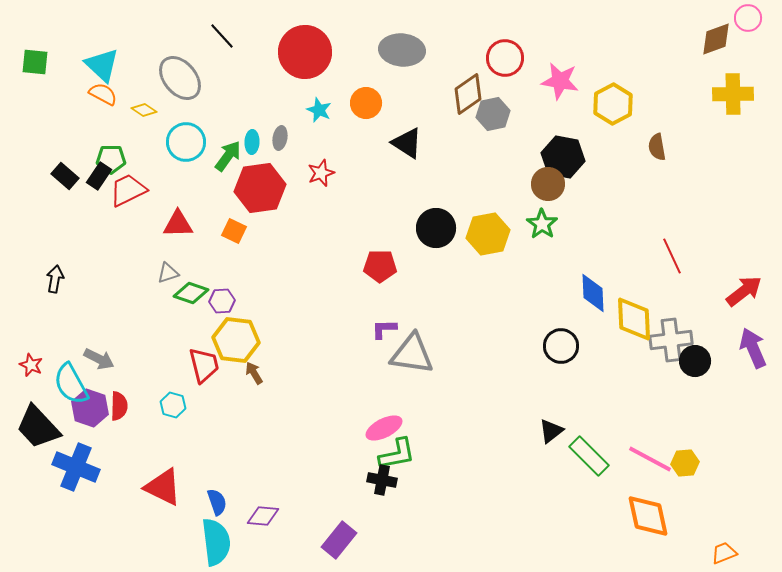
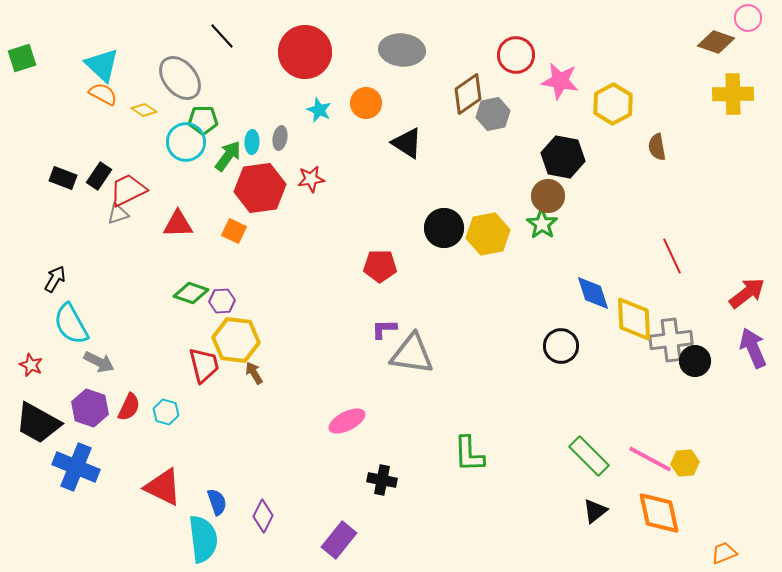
brown diamond at (716, 39): moved 3 px down; rotated 39 degrees clockwise
red circle at (505, 58): moved 11 px right, 3 px up
green square at (35, 62): moved 13 px left, 4 px up; rotated 24 degrees counterclockwise
green pentagon at (111, 159): moved 92 px right, 39 px up
red star at (321, 173): moved 10 px left, 6 px down; rotated 12 degrees clockwise
black rectangle at (65, 176): moved 2 px left, 2 px down; rotated 20 degrees counterclockwise
brown circle at (548, 184): moved 12 px down
black circle at (436, 228): moved 8 px right
gray triangle at (168, 273): moved 50 px left, 59 px up
black arrow at (55, 279): rotated 20 degrees clockwise
red arrow at (744, 291): moved 3 px right, 2 px down
blue diamond at (593, 293): rotated 15 degrees counterclockwise
gray arrow at (99, 359): moved 3 px down
cyan semicircle at (71, 384): moved 60 px up
cyan hexagon at (173, 405): moved 7 px left, 7 px down
red semicircle at (119, 406): moved 10 px right, 1 px down; rotated 24 degrees clockwise
black trapezoid at (38, 427): moved 4 px up; rotated 18 degrees counterclockwise
pink ellipse at (384, 428): moved 37 px left, 7 px up
black triangle at (551, 431): moved 44 px right, 80 px down
green L-shape at (397, 454): moved 72 px right; rotated 99 degrees clockwise
purple diamond at (263, 516): rotated 68 degrees counterclockwise
orange diamond at (648, 516): moved 11 px right, 3 px up
cyan semicircle at (216, 542): moved 13 px left, 3 px up
